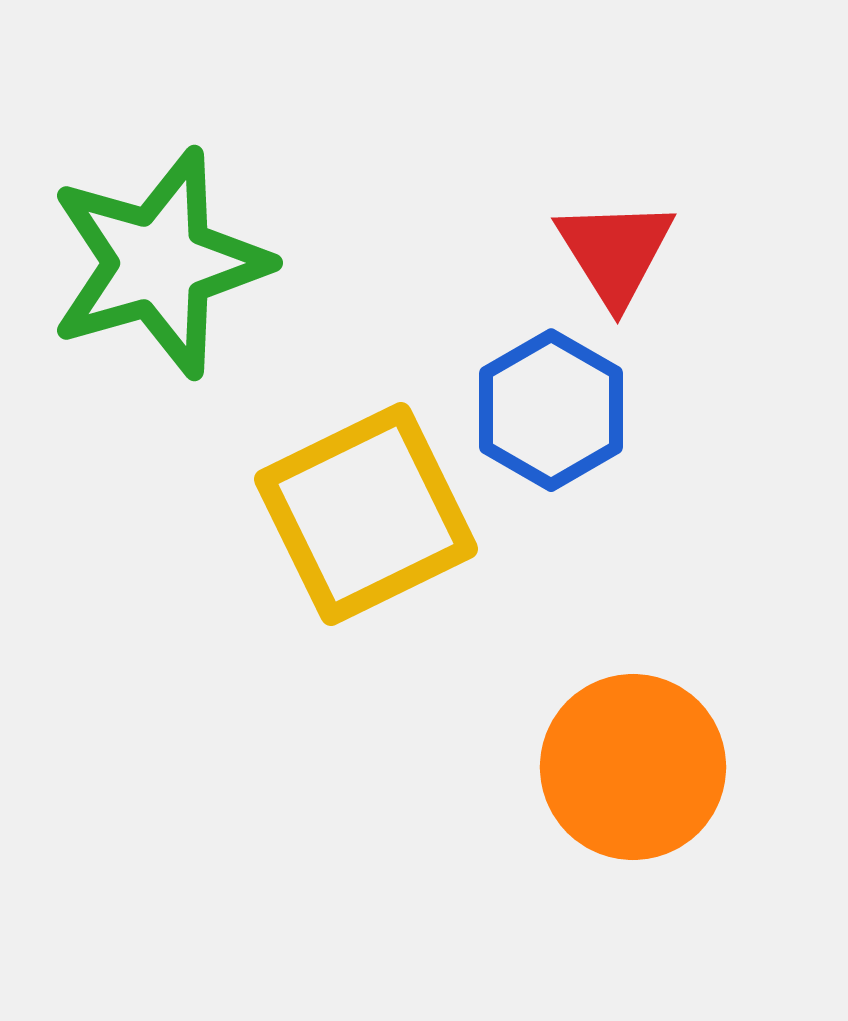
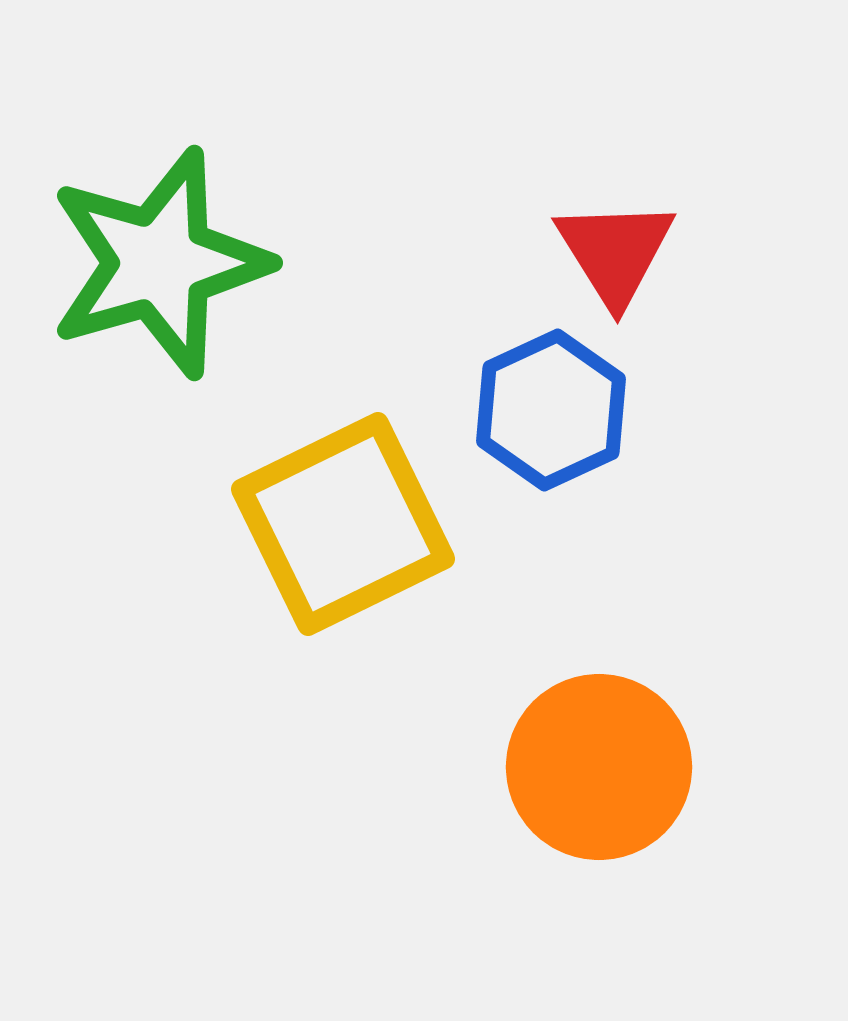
blue hexagon: rotated 5 degrees clockwise
yellow square: moved 23 px left, 10 px down
orange circle: moved 34 px left
